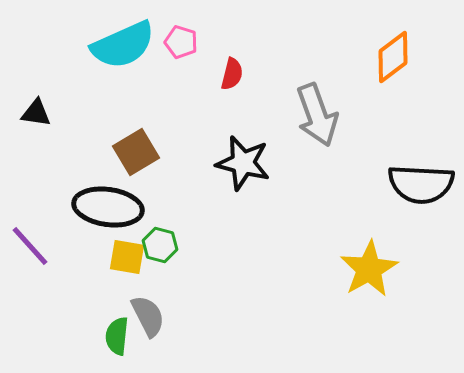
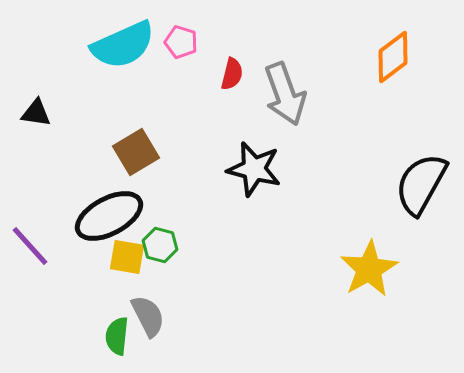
gray arrow: moved 32 px left, 21 px up
black star: moved 11 px right, 6 px down
black semicircle: rotated 116 degrees clockwise
black ellipse: moved 1 px right, 9 px down; rotated 36 degrees counterclockwise
